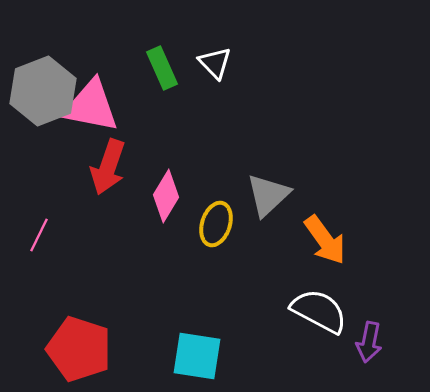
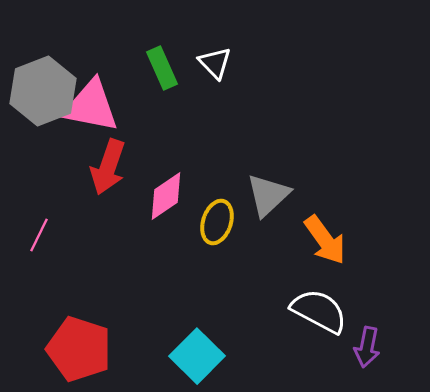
pink diamond: rotated 24 degrees clockwise
yellow ellipse: moved 1 px right, 2 px up
purple arrow: moved 2 px left, 5 px down
cyan square: rotated 36 degrees clockwise
